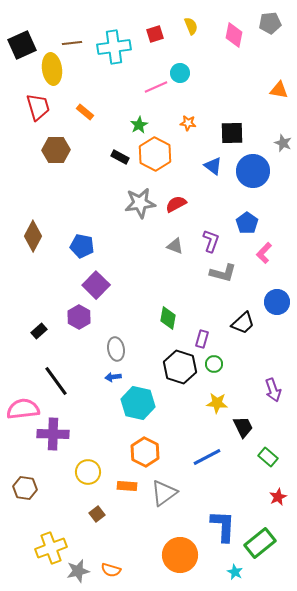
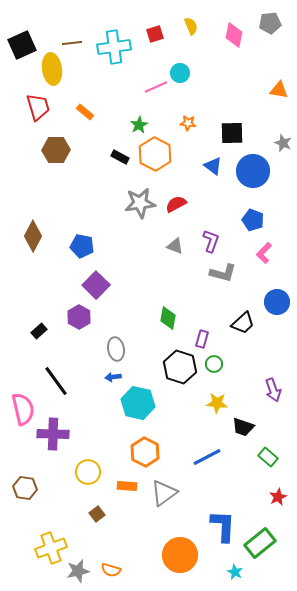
blue pentagon at (247, 223): moved 6 px right, 3 px up; rotated 15 degrees counterclockwise
pink semicircle at (23, 409): rotated 84 degrees clockwise
black trapezoid at (243, 427): rotated 135 degrees clockwise
